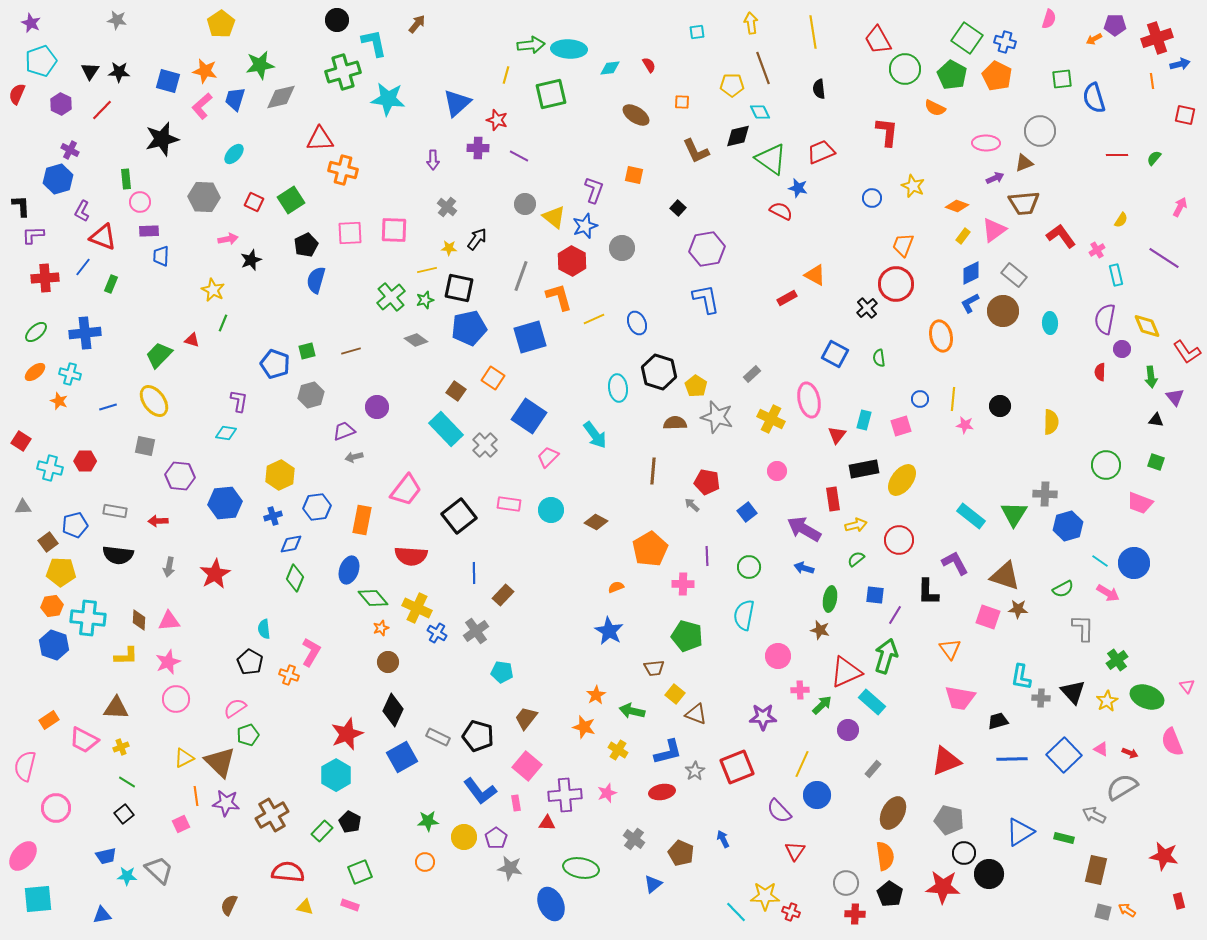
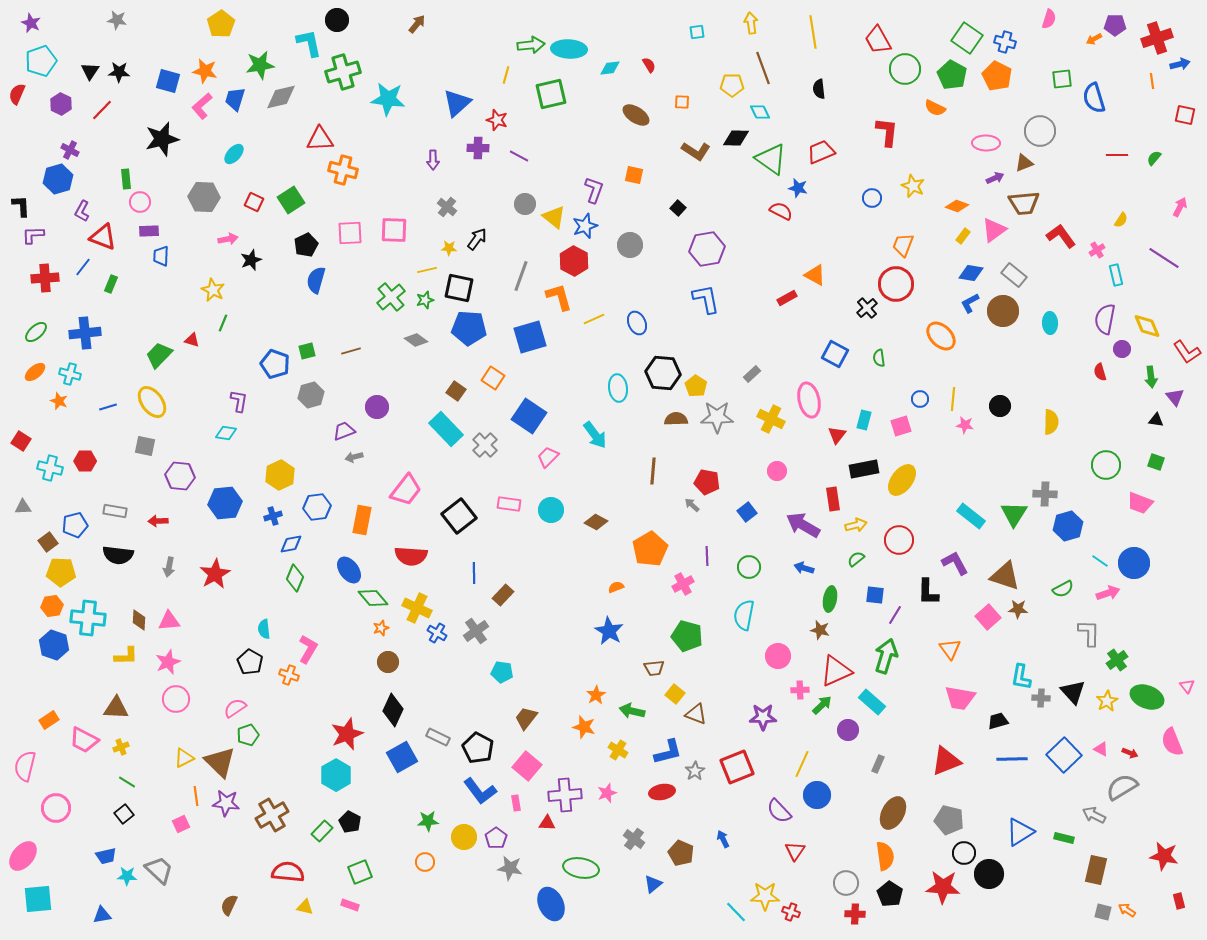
cyan L-shape at (374, 43): moved 65 px left
black diamond at (738, 136): moved 2 px left, 2 px down; rotated 16 degrees clockwise
brown L-shape at (696, 151): rotated 32 degrees counterclockwise
gray circle at (622, 248): moved 8 px right, 3 px up
red hexagon at (572, 261): moved 2 px right
blue diamond at (971, 273): rotated 35 degrees clockwise
blue pentagon at (469, 328): rotated 16 degrees clockwise
orange ellipse at (941, 336): rotated 32 degrees counterclockwise
black hexagon at (659, 372): moved 4 px right, 1 px down; rotated 12 degrees counterclockwise
red semicircle at (1100, 372): rotated 18 degrees counterclockwise
yellow ellipse at (154, 401): moved 2 px left, 1 px down
gray star at (717, 417): rotated 16 degrees counterclockwise
brown semicircle at (675, 423): moved 1 px right, 4 px up
purple arrow at (804, 529): moved 1 px left, 4 px up
blue ellipse at (349, 570): rotated 56 degrees counterclockwise
pink cross at (683, 584): rotated 30 degrees counterclockwise
pink arrow at (1108, 593): rotated 50 degrees counterclockwise
pink square at (988, 617): rotated 30 degrees clockwise
gray L-shape at (1083, 628): moved 6 px right, 5 px down
pink L-shape at (311, 652): moved 3 px left, 3 px up
red triangle at (846, 672): moved 10 px left, 1 px up
black pentagon at (478, 736): moved 12 px down; rotated 12 degrees clockwise
gray rectangle at (873, 769): moved 5 px right, 5 px up; rotated 18 degrees counterclockwise
